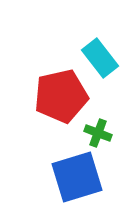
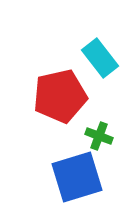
red pentagon: moved 1 px left
green cross: moved 1 px right, 3 px down
